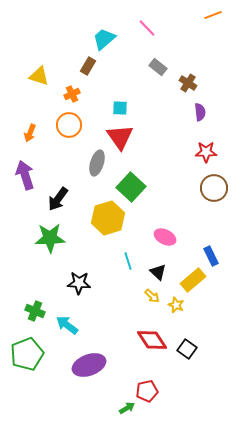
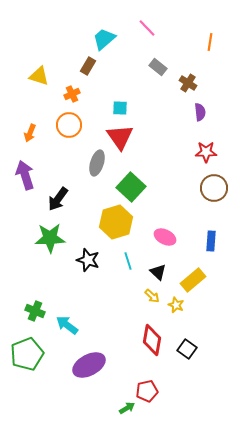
orange line: moved 3 px left, 27 px down; rotated 60 degrees counterclockwise
yellow hexagon: moved 8 px right, 4 px down
blue rectangle: moved 15 px up; rotated 30 degrees clockwise
black star: moved 9 px right, 23 px up; rotated 15 degrees clockwise
red diamond: rotated 44 degrees clockwise
purple ellipse: rotated 8 degrees counterclockwise
